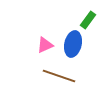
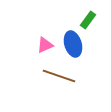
blue ellipse: rotated 30 degrees counterclockwise
